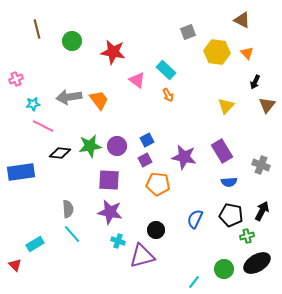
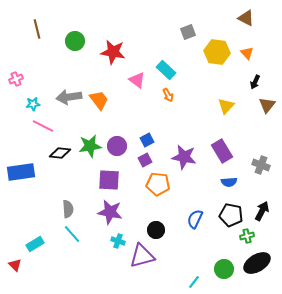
brown triangle at (242, 20): moved 4 px right, 2 px up
green circle at (72, 41): moved 3 px right
